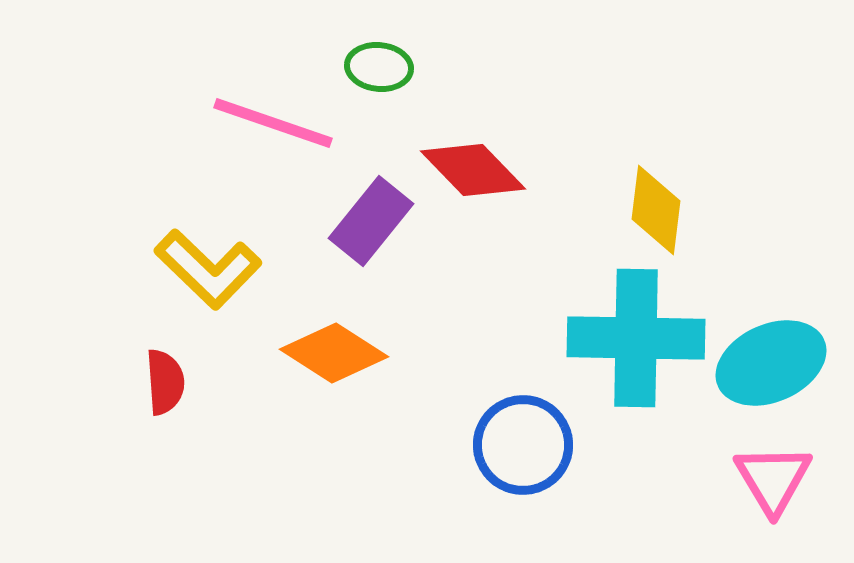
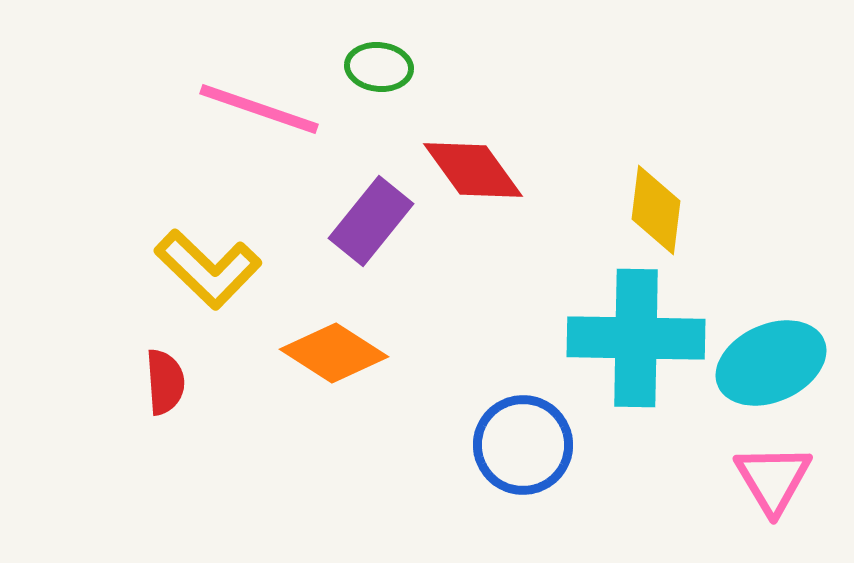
pink line: moved 14 px left, 14 px up
red diamond: rotated 8 degrees clockwise
